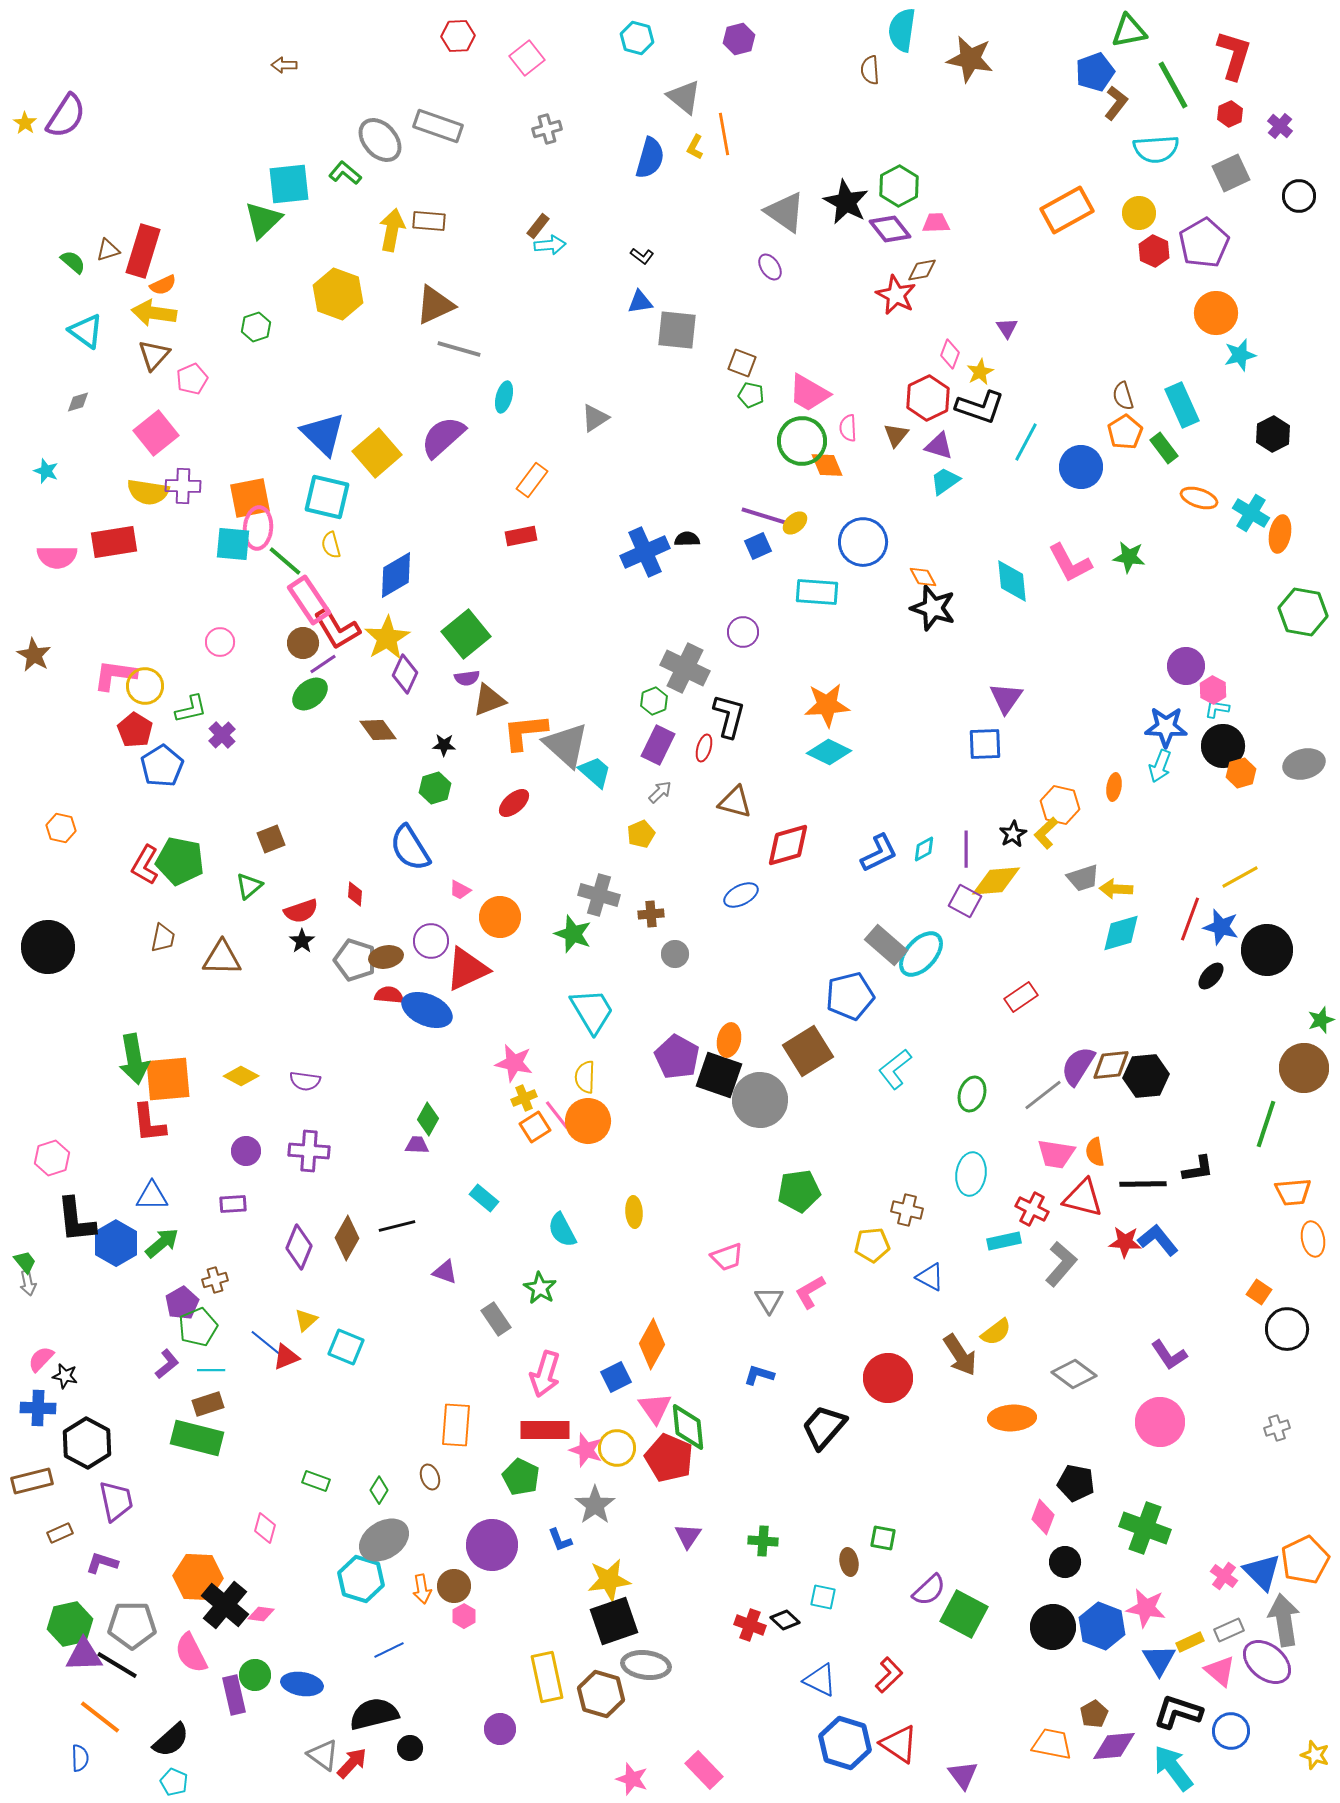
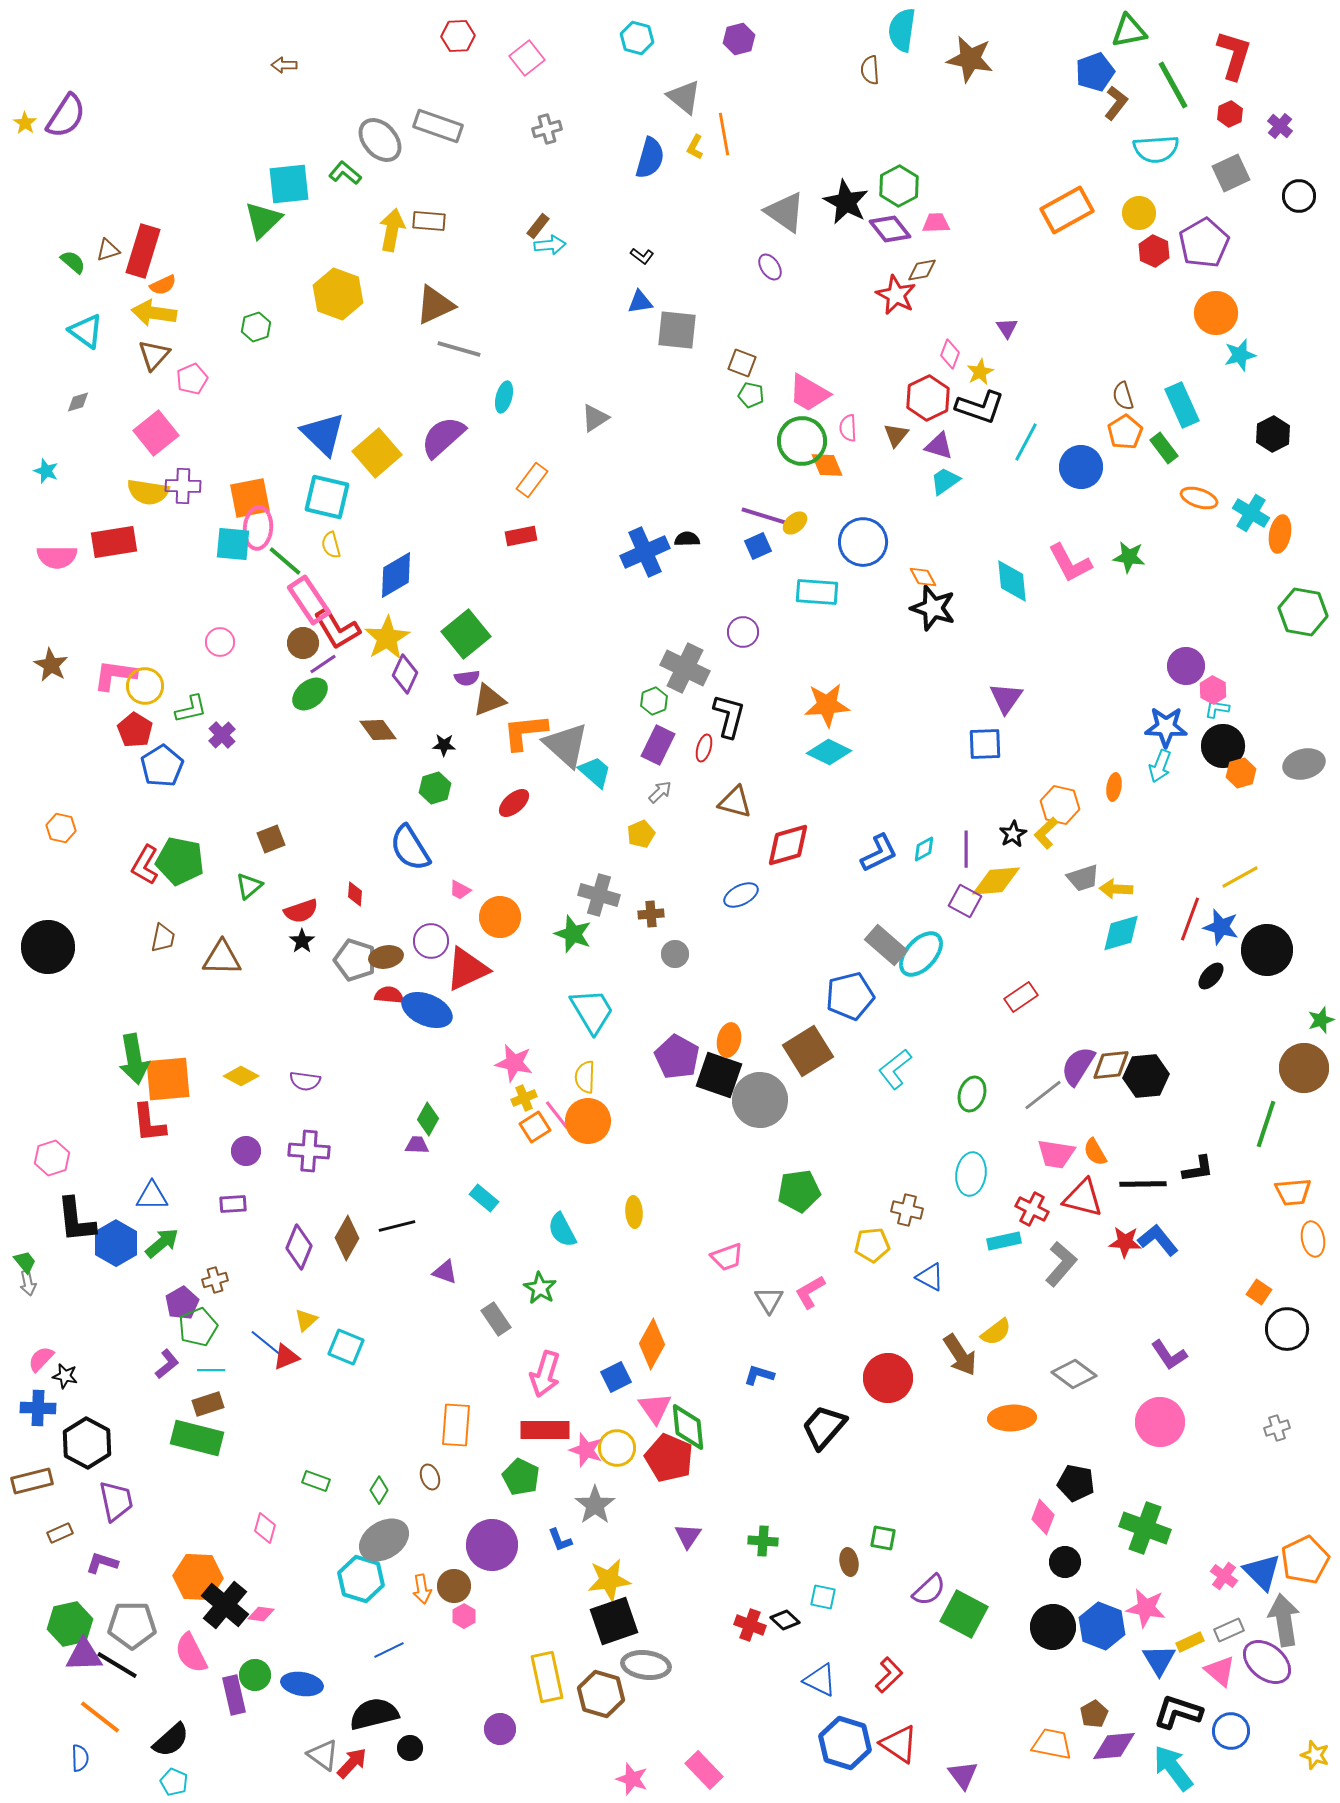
brown star at (34, 655): moved 17 px right, 10 px down
orange semicircle at (1095, 1152): rotated 20 degrees counterclockwise
